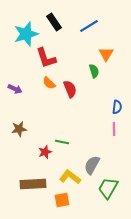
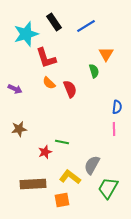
blue line: moved 3 px left
